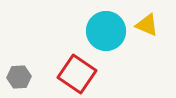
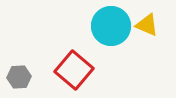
cyan circle: moved 5 px right, 5 px up
red square: moved 3 px left, 4 px up; rotated 6 degrees clockwise
